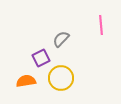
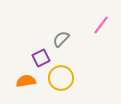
pink line: rotated 42 degrees clockwise
